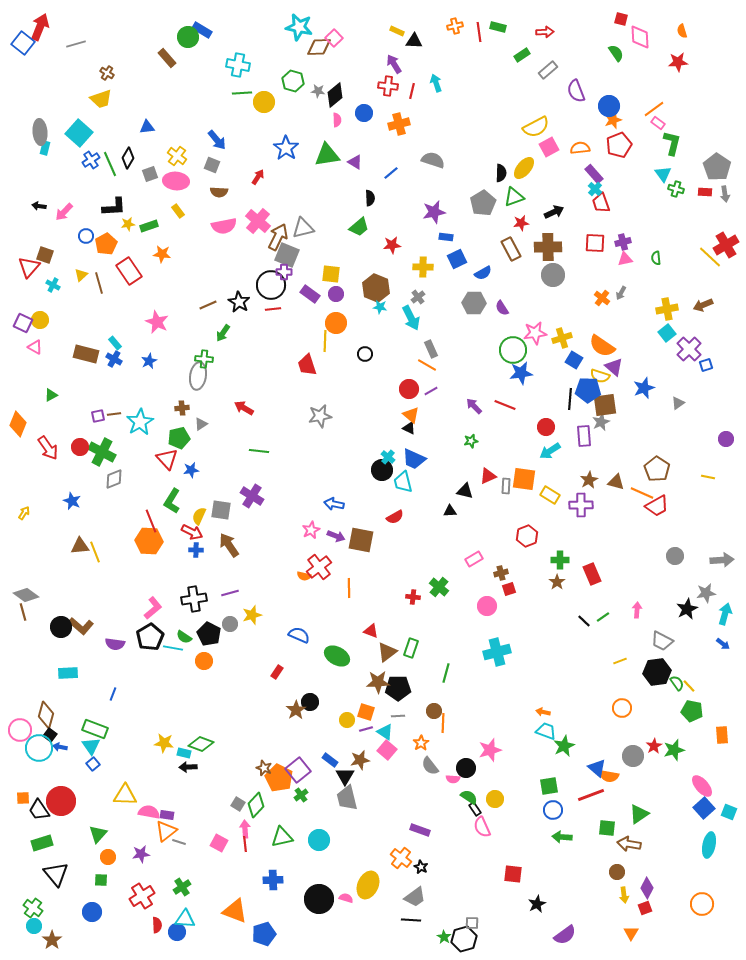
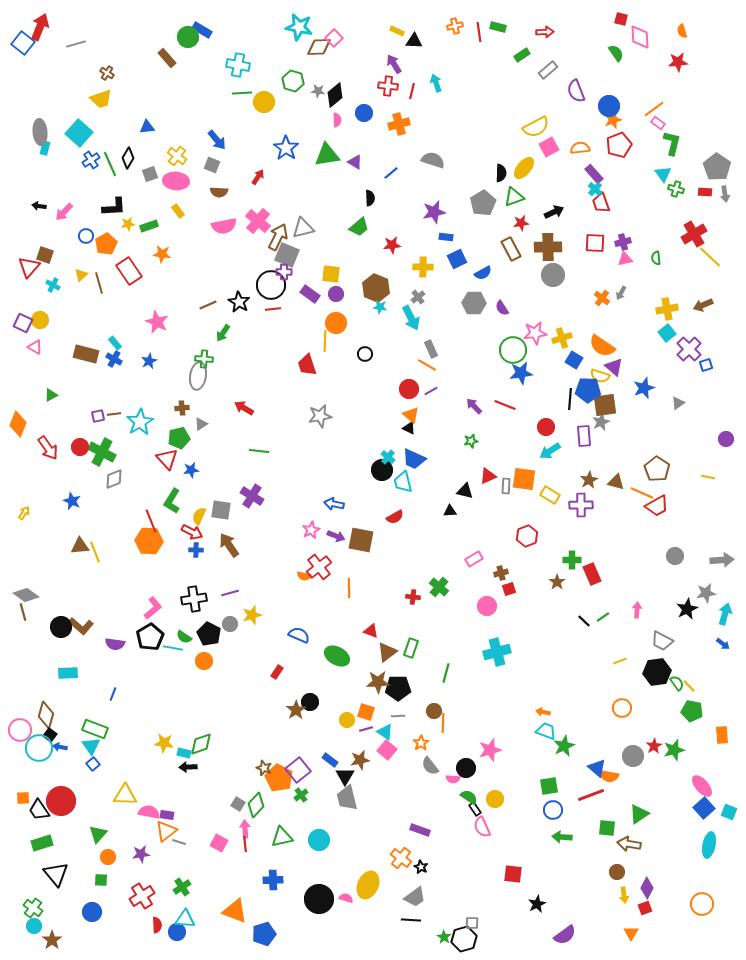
red cross at (726, 245): moved 32 px left, 11 px up
green cross at (560, 560): moved 12 px right
green diamond at (201, 744): rotated 40 degrees counterclockwise
